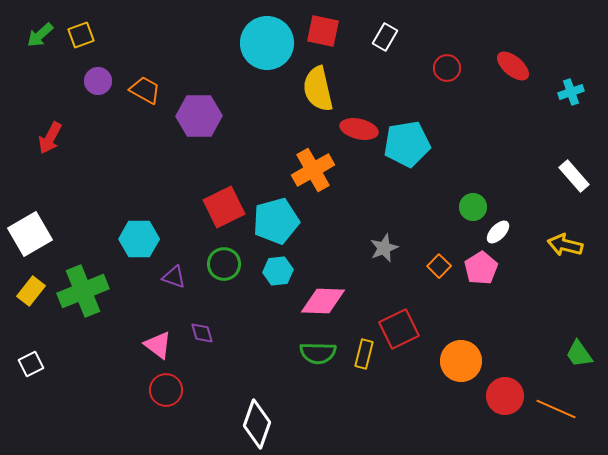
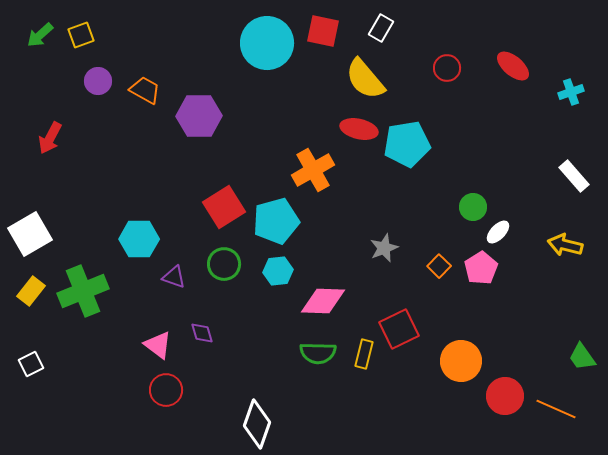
white rectangle at (385, 37): moved 4 px left, 9 px up
yellow semicircle at (318, 89): moved 47 px right, 10 px up; rotated 27 degrees counterclockwise
red square at (224, 207): rotated 6 degrees counterclockwise
green trapezoid at (579, 354): moved 3 px right, 3 px down
